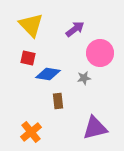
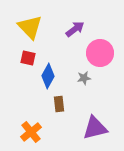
yellow triangle: moved 1 px left, 2 px down
blue diamond: moved 2 px down; rotated 70 degrees counterclockwise
brown rectangle: moved 1 px right, 3 px down
